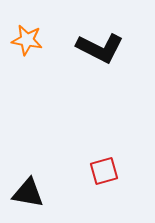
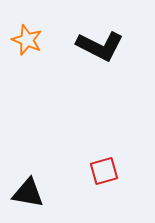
orange star: rotated 12 degrees clockwise
black L-shape: moved 2 px up
